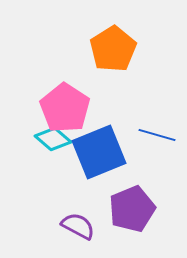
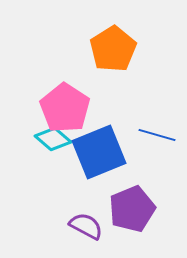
purple semicircle: moved 8 px right
